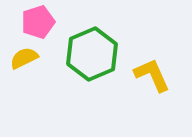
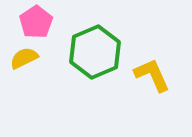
pink pentagon: moved 2 px left; rotated 16 degrees counterclockwise
green hexagon: moved 3 px right, 2 px up
